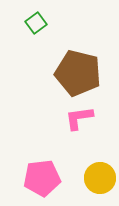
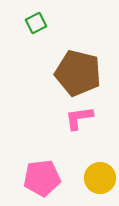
green square: rotated 10 degrees clockwise
